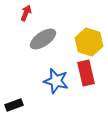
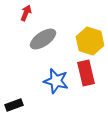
yellow hexagon: moved 1 px right, 1 px up
